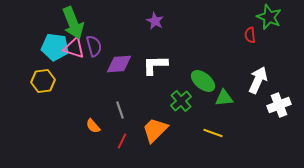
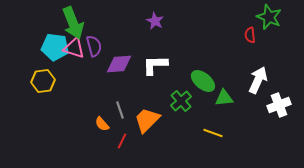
orange semicircle: moved 9 px right, 2 px up
orange trapezoid: moved 8 px left, 10 px up
